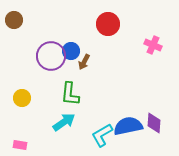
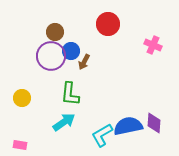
brown circle: moved 41 px right, 12 px down
